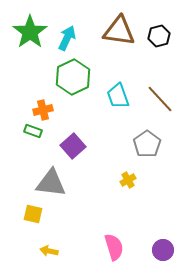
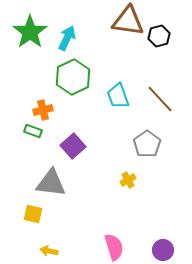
brown triangle: moved 9 px right, 10 px up
